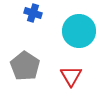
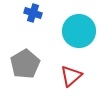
gray pentagon: moved 2 px up; rotated 8 degrees clockwise
red triangle: rotated 20 degrees clockwise
